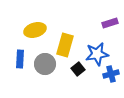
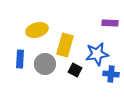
purple rectangle: rotated 21 degrees clockwise
yellow ellipse: moved 2 px right
black square: moved 3 px left, 1 px down; rotated 24 degrees counterclockwise
blue cross: rotated 21 degrees clockwise
